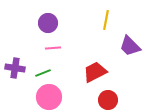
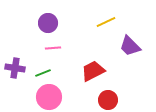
yellow line: moved 2 px down; rotated 54 degrees clockwise
red trapezoid: moved 2 px left, 1 px up
